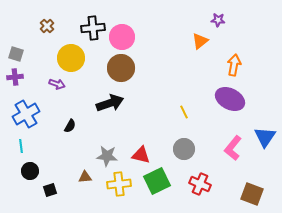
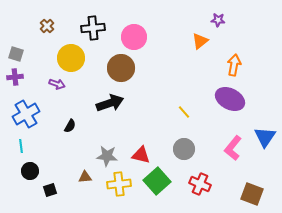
pink circle: moved 12 px right
yellow line: rotated 16 degrees counterclockwise
green square: rotated 16 degrees counterclockwise
